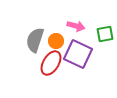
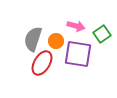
green square: moved 3 px left; rotated 24 degrees counterclockwise
gray semicircle: moved 2 px left, 1 px up
purple square: rotated 16 degrees counterclockwise
red ellipse: moved 9 px left
